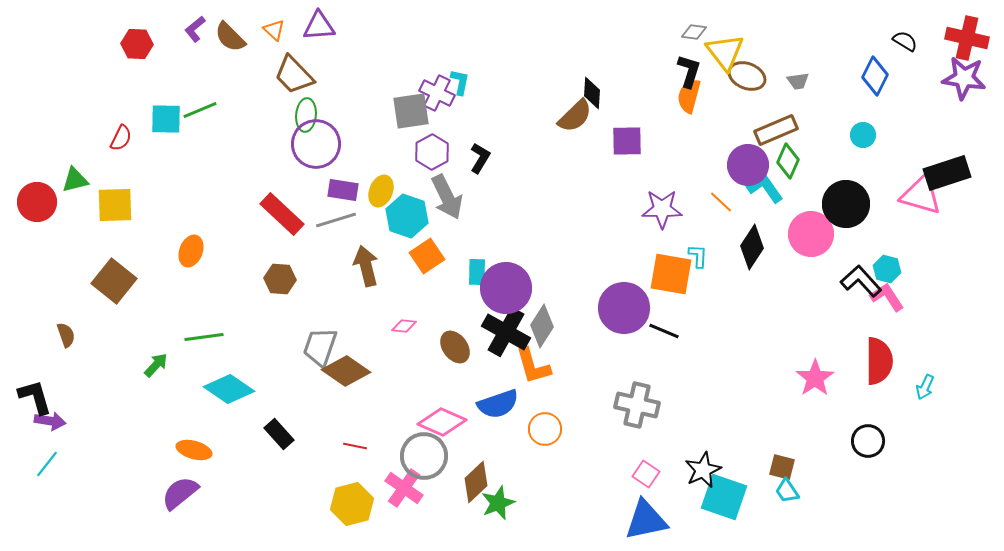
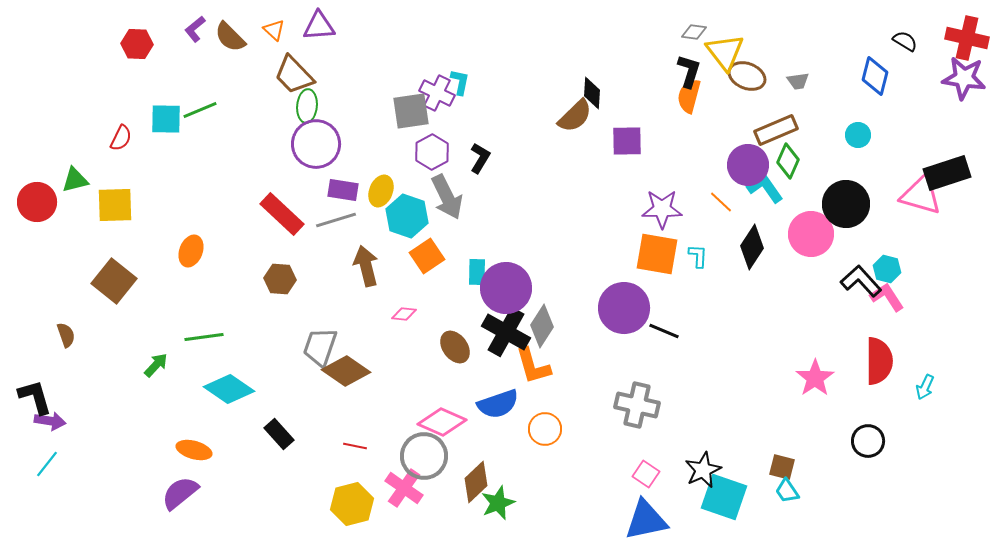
blue diamond at (875, 76): rotated 12 degrees counterclockwise
green ellipse at (306, 115): moved 1 px right, 9 px up
cyan circle at (863, 135): moved 5 px left
orange square at (671, 274): moved 14 px left, 20 px up
pink diamond at (404, 326): moved 12 px up
